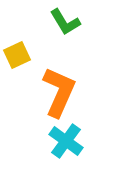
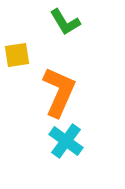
yellow square: rotated 16 degrees clockwise
